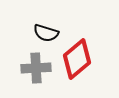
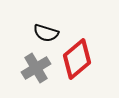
gray cross: rotated 28 degrees counterclockwise
